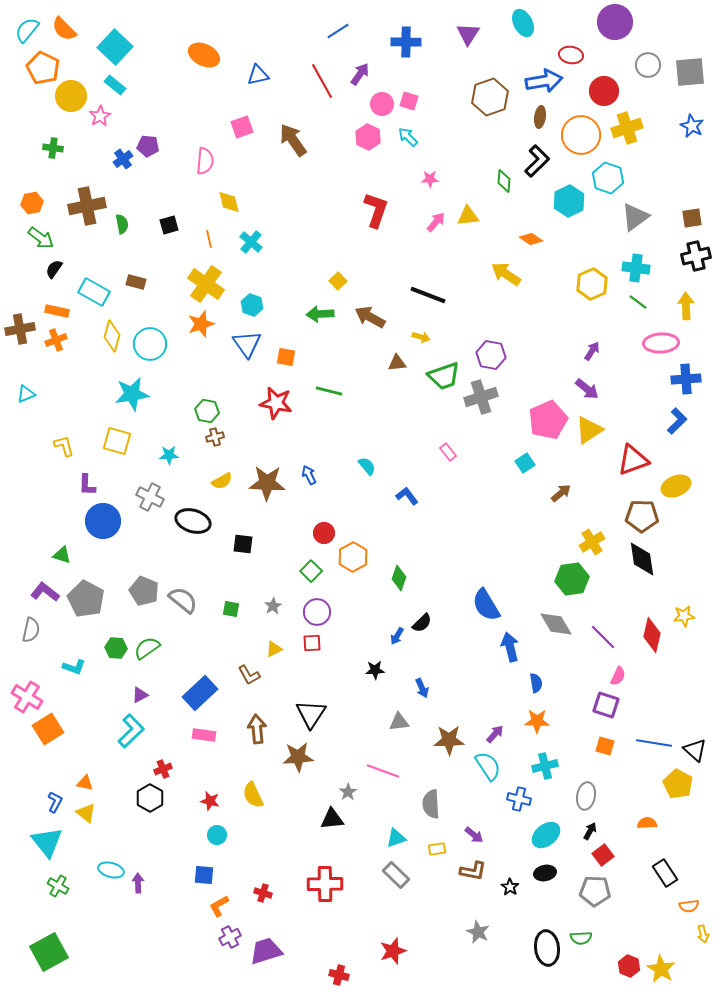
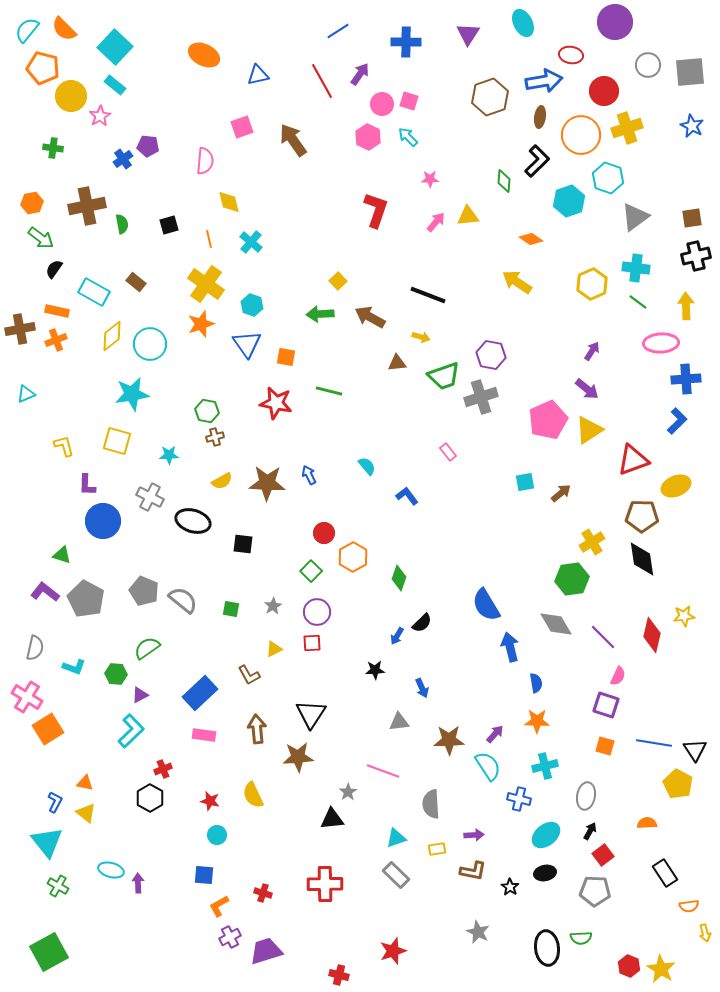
orange pentagon at (43, 68): rotated 12 degrees counterclockwise
cyan hexagon at (569, 201): rotated 8 degrees clockwise
yellow arrow at (506, 274): moved 11 px right, 8 px down
brown rectangle at (136, 282): rotated 24 degrees clockwise
yellow diamond at (112, 336): rotated 36 degrees clockwise
cyan square at (525, 463): moved 19 px down; rotated 24 degrees clockwise
gray semicircle at (31, 630): moved 4 px right, 18 px down
green hexagon at (116, 648): moved 26 px down
black triangle at (695, 750): rotated 15 degrees clockwise
purple arrow at (474, 835): rotated 42 degrees counterclockwise
yellow arrow at (703, 934): moved 2 px right, 1 px up
